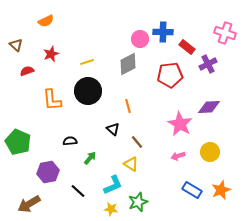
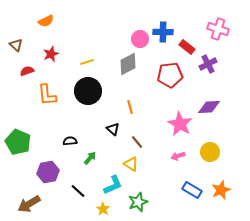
pink cross: moved 7 px left, 4 px up
orange L-shape: moved 5 px left, 5 px up
orange line: moved 2 px right, 1 px down
yellow star: moved 8 px left; rotated 24 degrees clockwise
